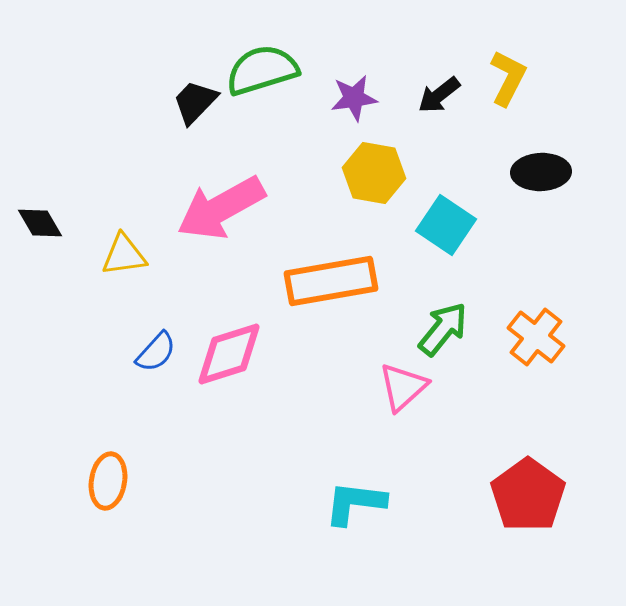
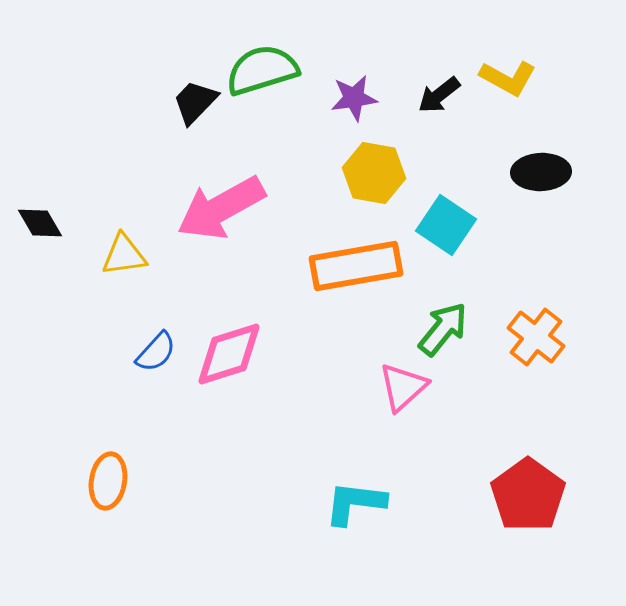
yellow L-shape: rotated 92 degrees clockwise
orange rectangle: moved 25 px right, 15 px up
